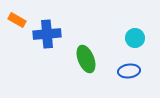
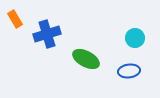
orange rectangle: moved 2 px left, 1 px up; rotated 30 degrees clockwise
blue cross: rotated 12 degrees counterclockwise
green ellipse: rotated 40 degrees counterclockwise
